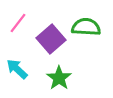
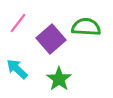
green star: moved 1 px down
